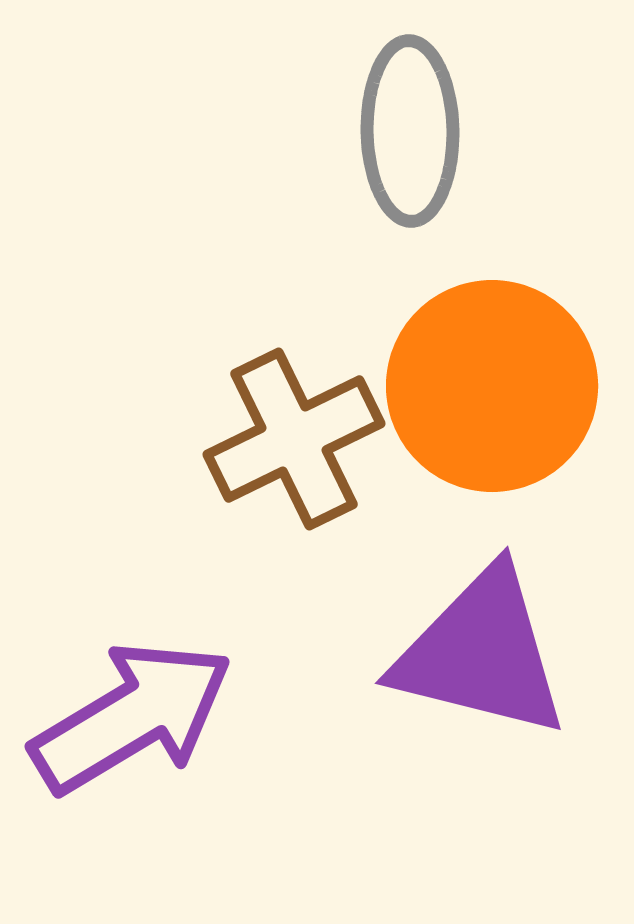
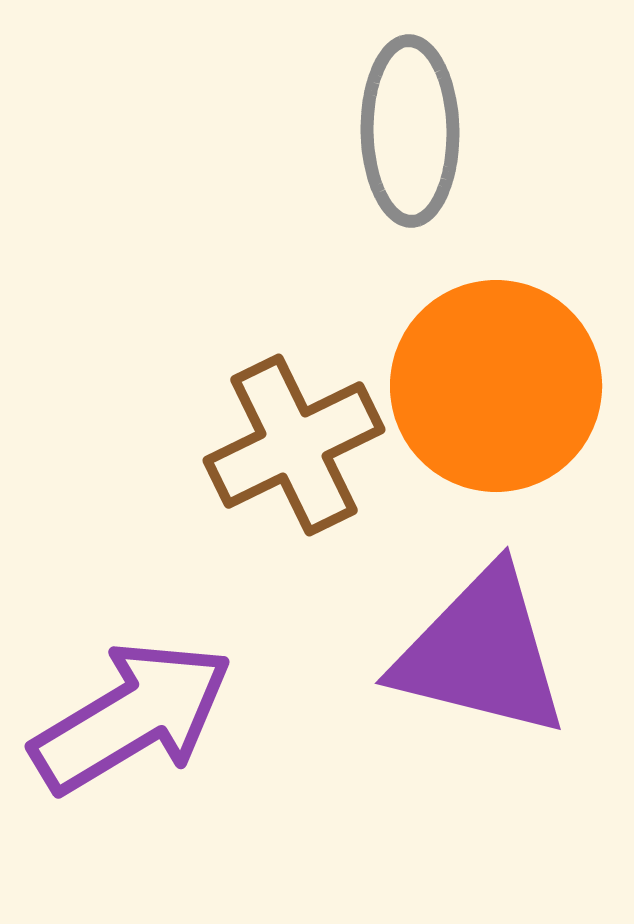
orange circle: moved 4 px right
brown cross: moved 6 px down
